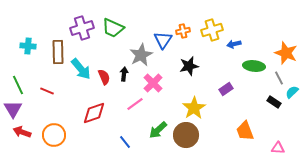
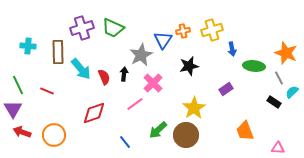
blue arrow: moved 2 px left, 5 px down; rotated 88 degrees counterclockwise
